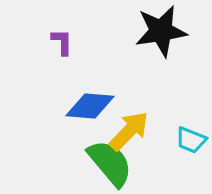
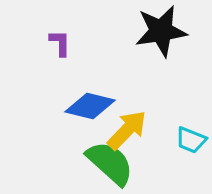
purple L-shape: moved 2 px left, 1 px down
blue diamond: rotated 9 degrees clockwise
yellow arrow: moved 2 px left, 1 px up
green semicircle: rotated 8 degrees counterclockwise
